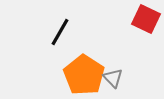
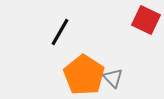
red square: moved 1 px down
